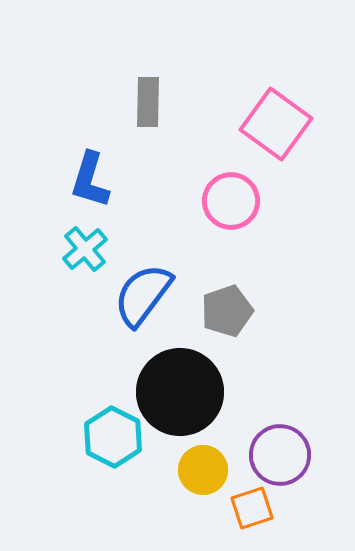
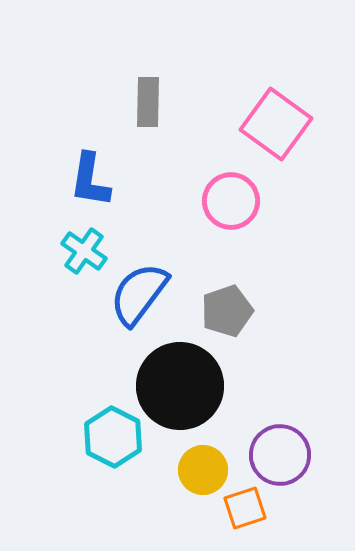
blue L-shape: rotated 8 degrees counterclockwise
cyan cross: moved 1 px left, 2 px down; rotated 15 degrees counterclockwise
blue semicircle: moved 4 px left, 1 px up
black circle: moved 6 px up
orange square: moved 7 px left
